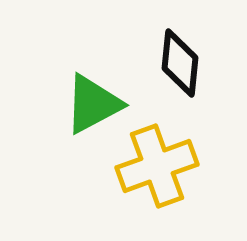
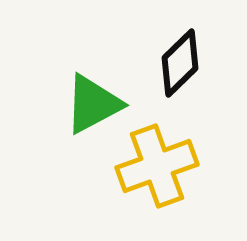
black diamond: rotated 40 degrees clockwise
